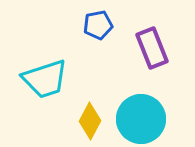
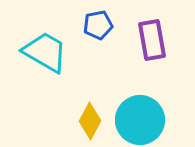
purple rectangle: moved 8 px up; rotated 12 degrees clockwise
cyan trapezoid: moved 27 px up; rotated 132 degrees counterclockwise
cyan circle: moved 1 px left, 1 px down
